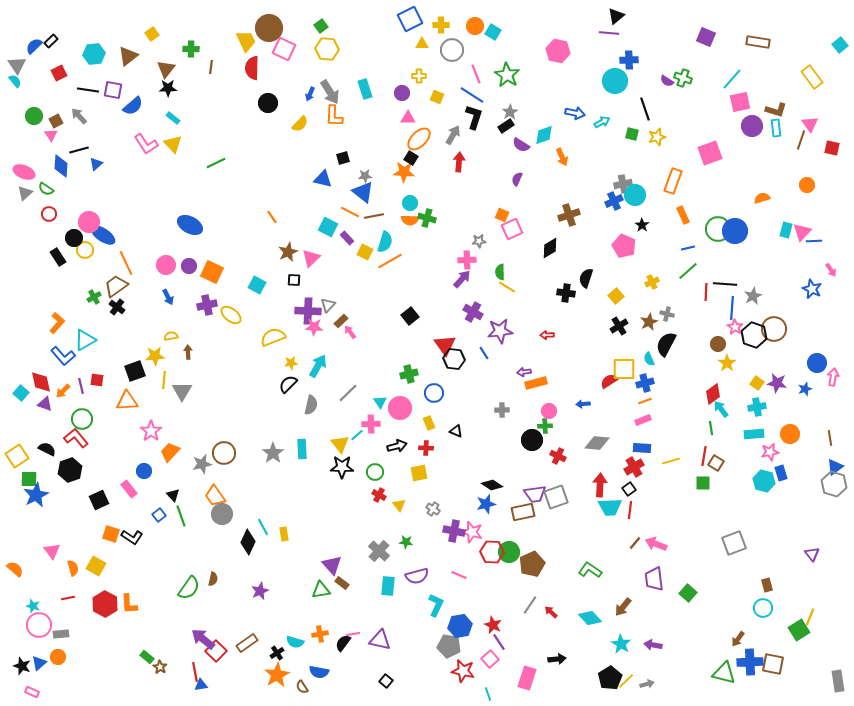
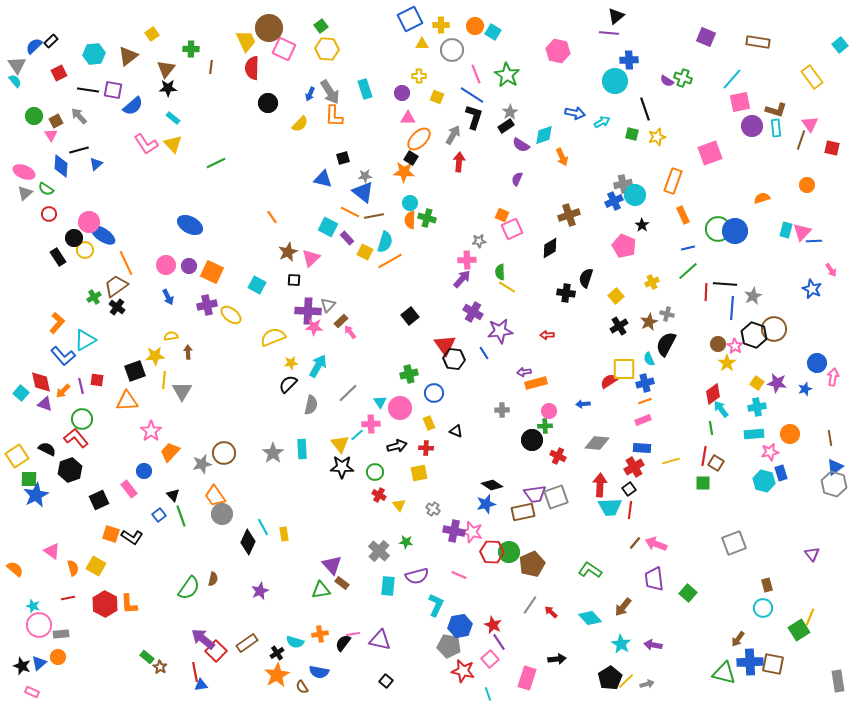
orange semicircle at (410, 220): rotated 90 degrees clockwise
pink star at (735, 327): moved 19 px down
pink triangle at (52, 551): rotated 18 degrees counterclockwise
